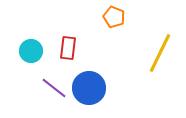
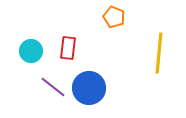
yellow line: moved 1 px left; rotated 21 degrees counterclockwise
purple line: moved 1 px left, 1 px up
